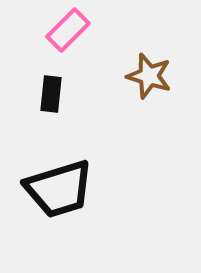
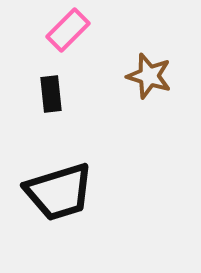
black rectangle: rotated 12 degrees counterclockwise
black trapezoid: moved 3 px down
